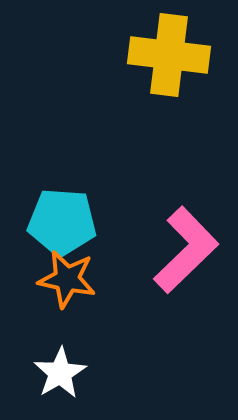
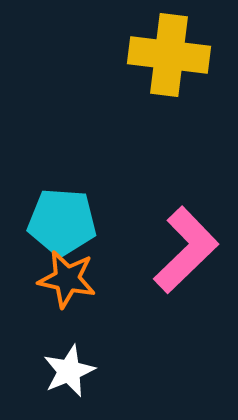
white star: moved 9 px right, 2 px up; rotated 8 degrees clockwise
